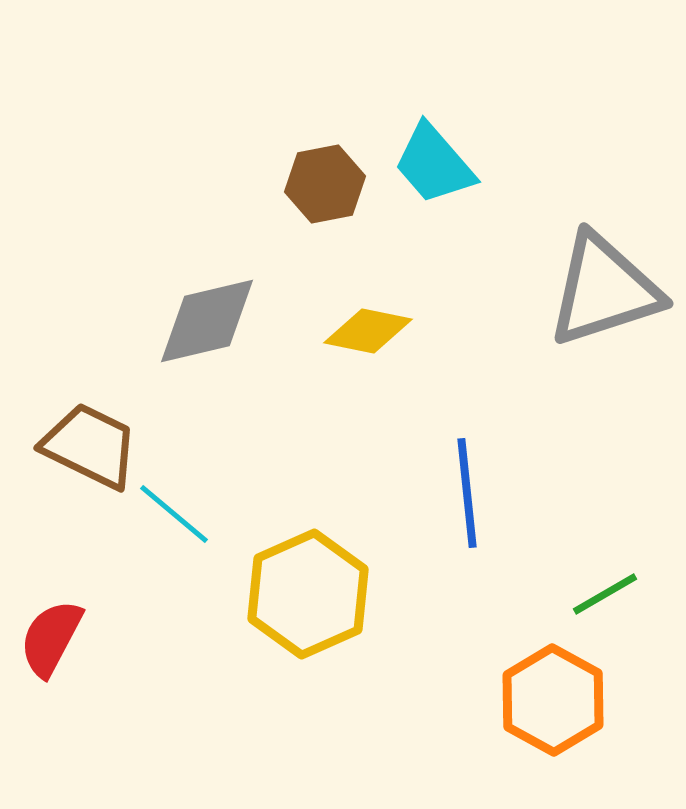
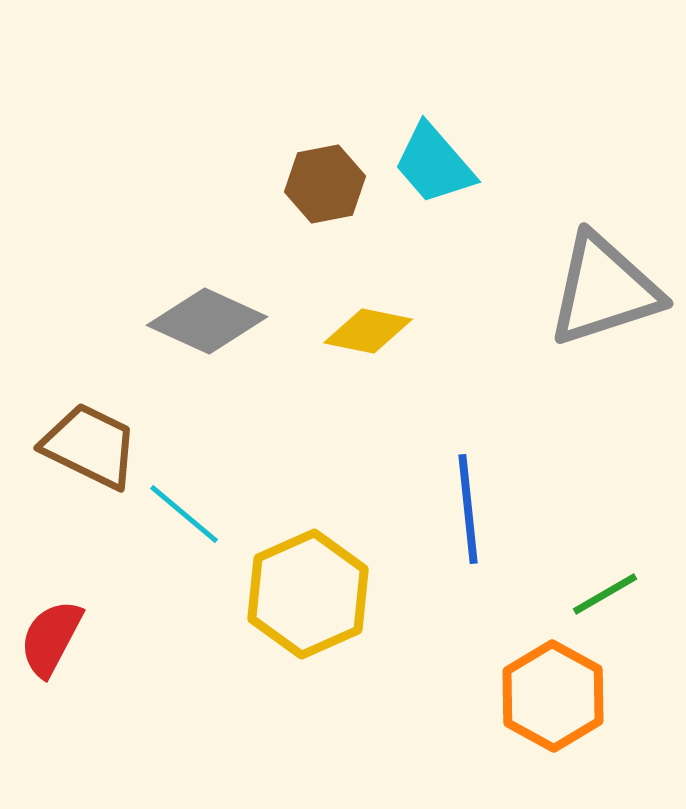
gray diamond: rotated 38 degrees clockwise
blue line: moved 1 px right, 16 px down
cyan line: moved 10 px right
orange hexagon: moved 4 px up
